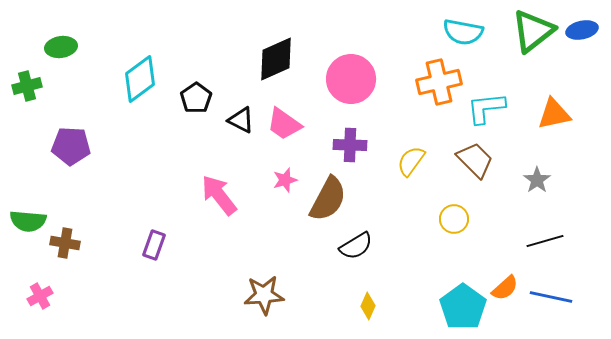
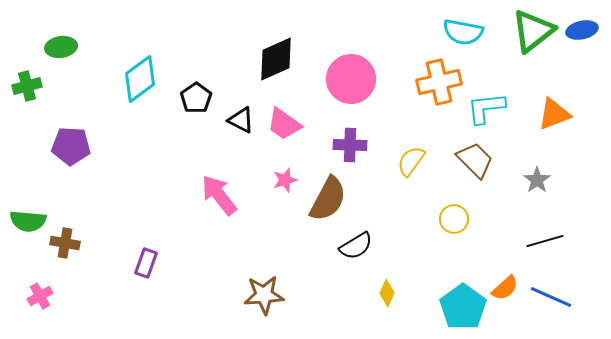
orange triangle: rotated 9 degrees counterclockwise
purple rectangle: moved 8 px left, 18 px down
blue line: rotated 12 degrees clockwise
yellow diamond: moved 19 px right, 13 px up
